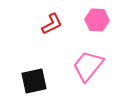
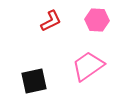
red L-shape: moved 1 px left, 3 px up
pink trapezoid: rotated 16 degrees clockwise
